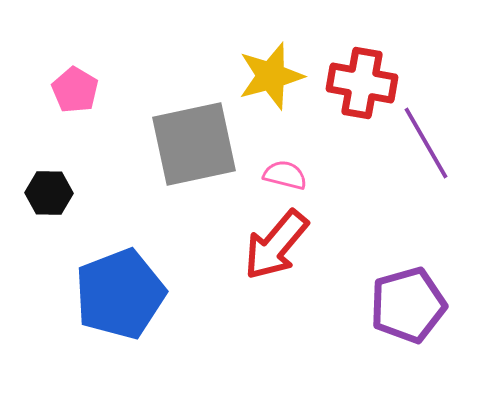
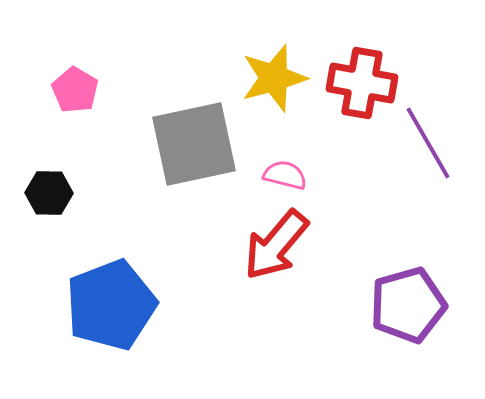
yellow star: moved 3 px right, 2 px down
purple line: moved 2 px right
blue pentagon: moved 9 px left, 11 px down
